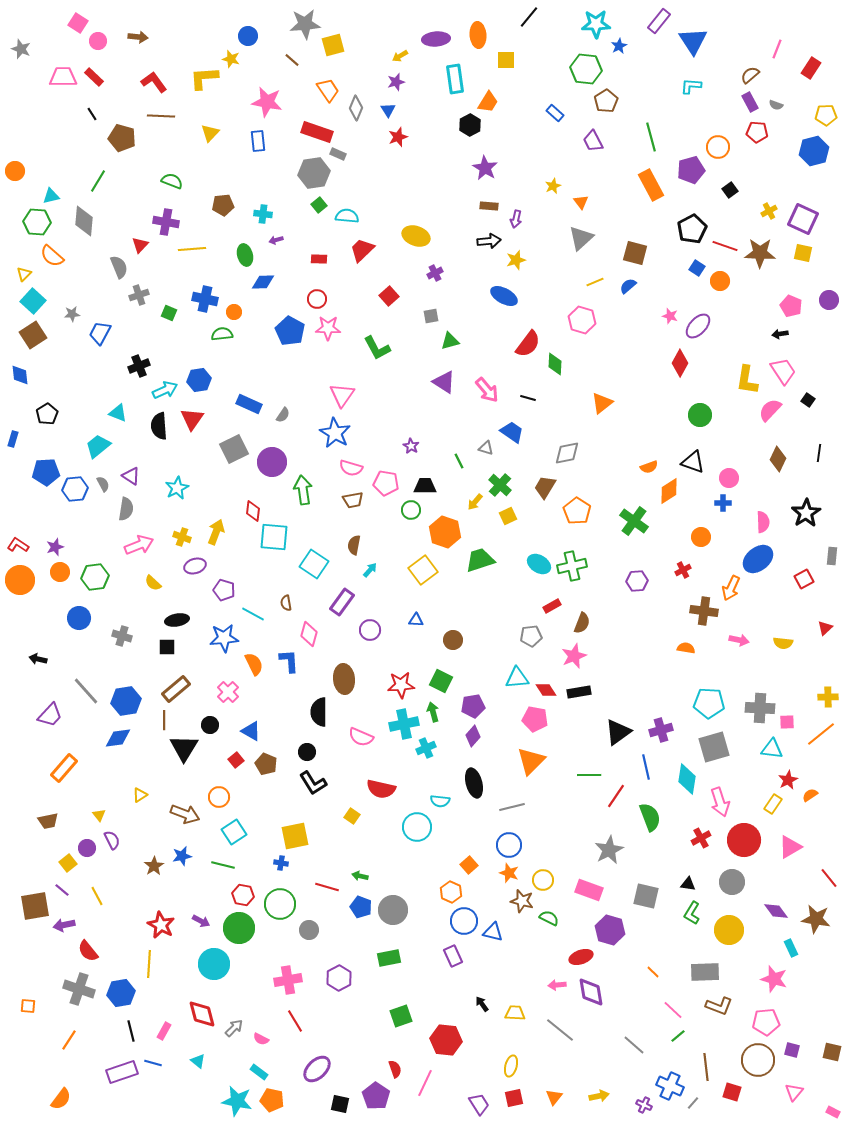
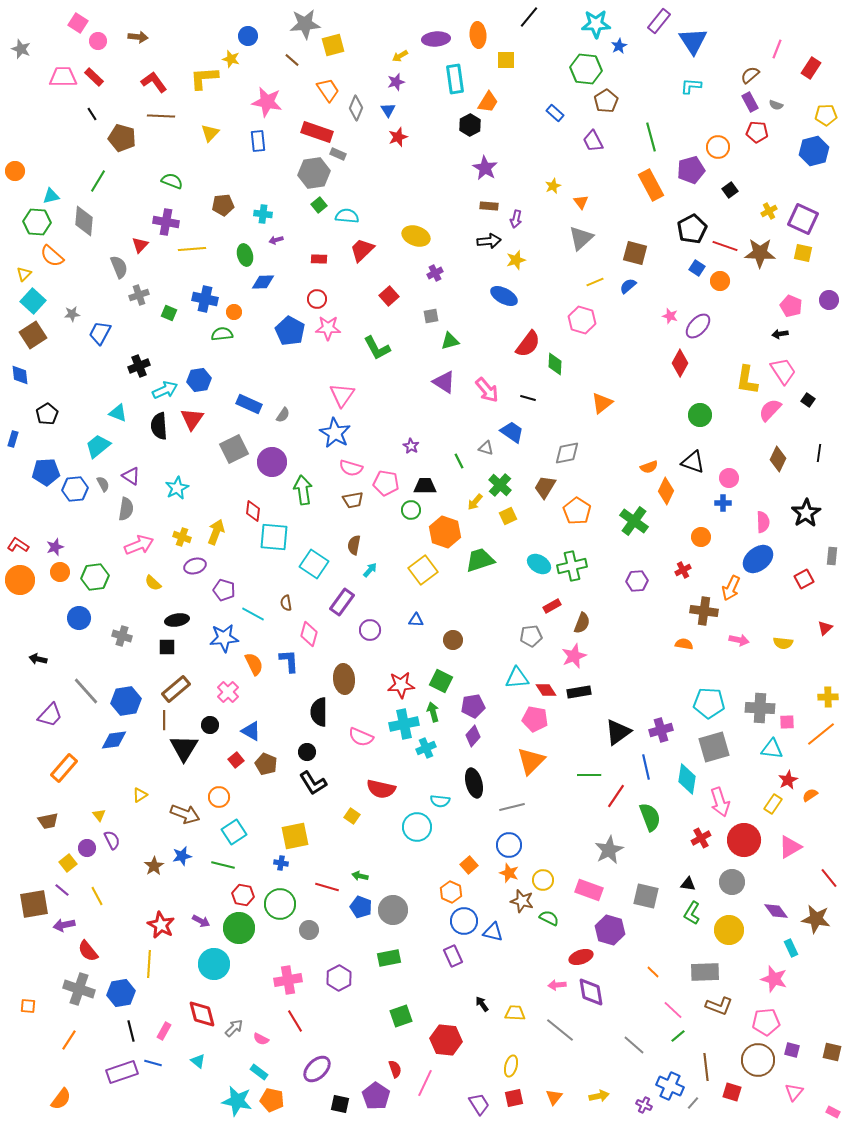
orange diamond at (669, 491): moved 3 px left; rotated 32 degrees counterclockwise
orange semicircle at (686, 648): moved 2 px left, 4 px up
blue diamond at (118, 738): moved 4 px left, 2 px down
brown square at (35, 906): moved 1 px left, 2 px up
